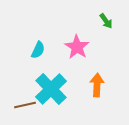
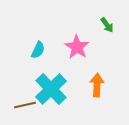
green arrow: moved 1 px right, 4 px down
